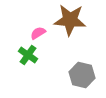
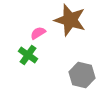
brown star: rotated 12 degrees clockwise
